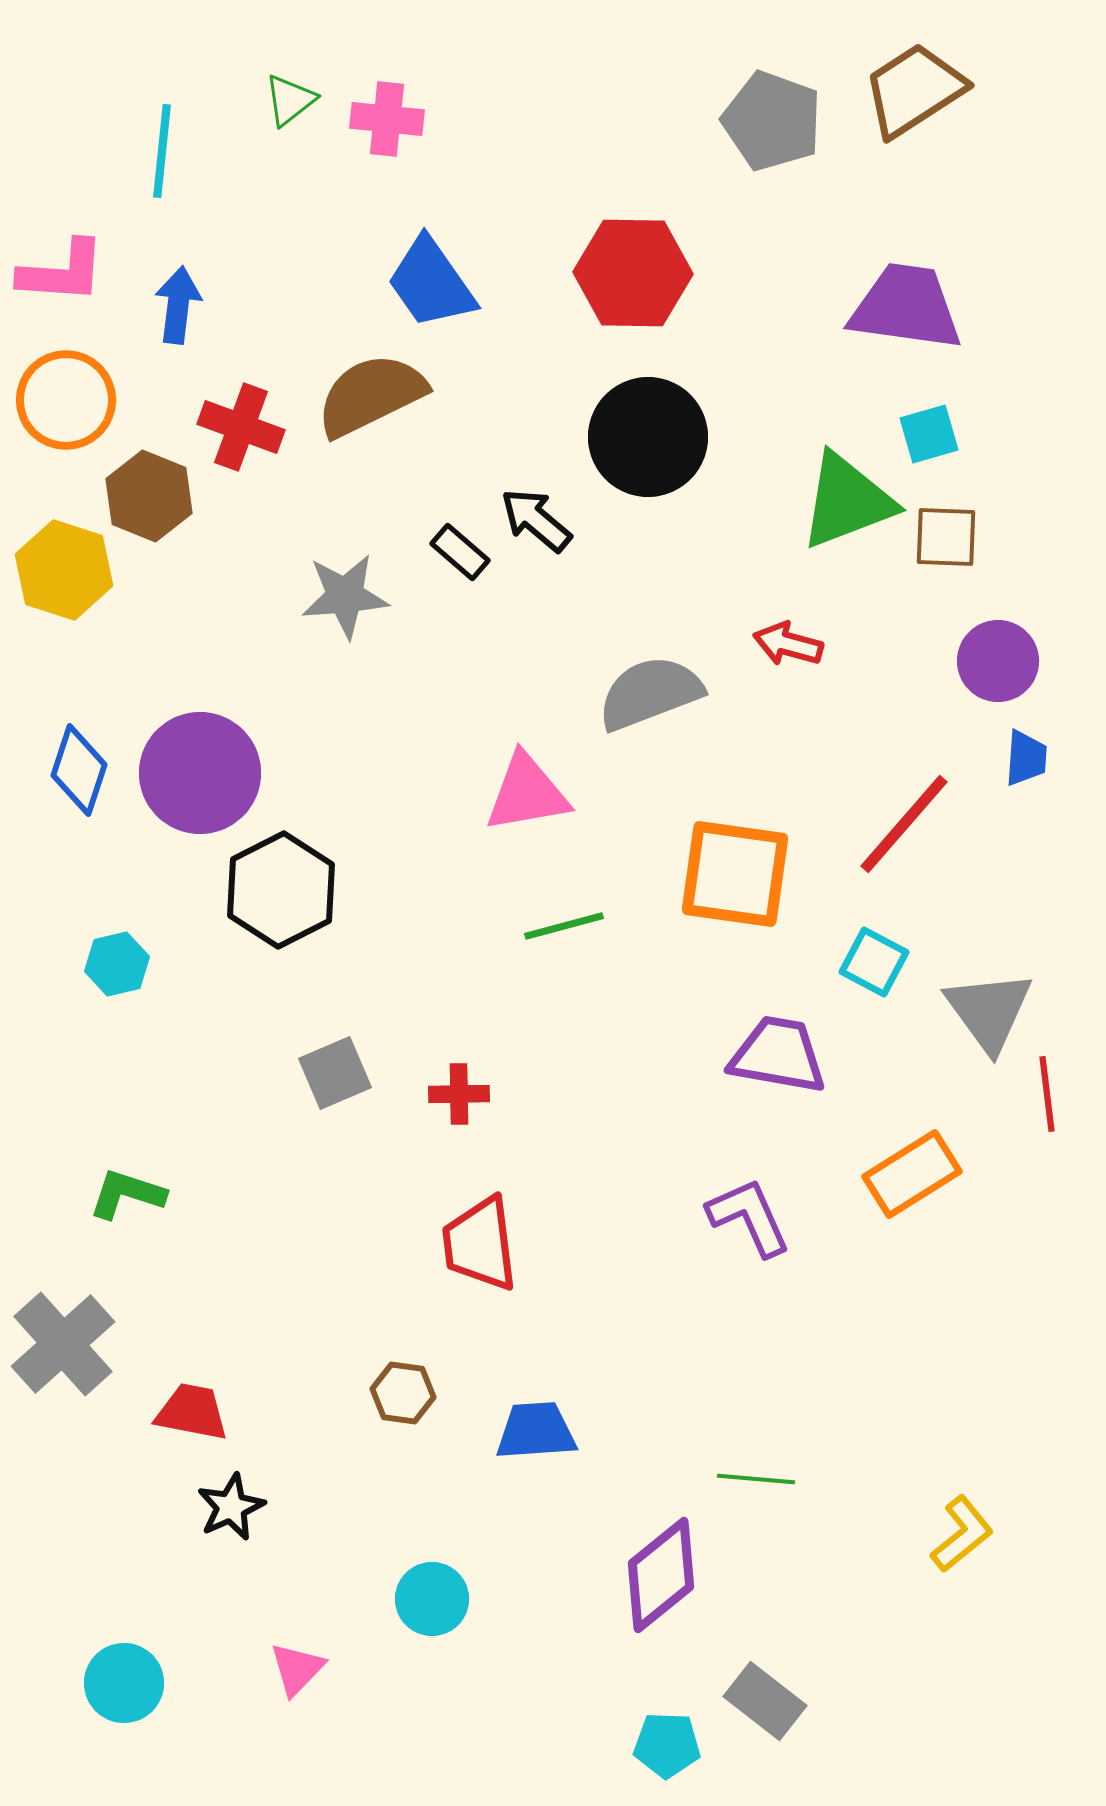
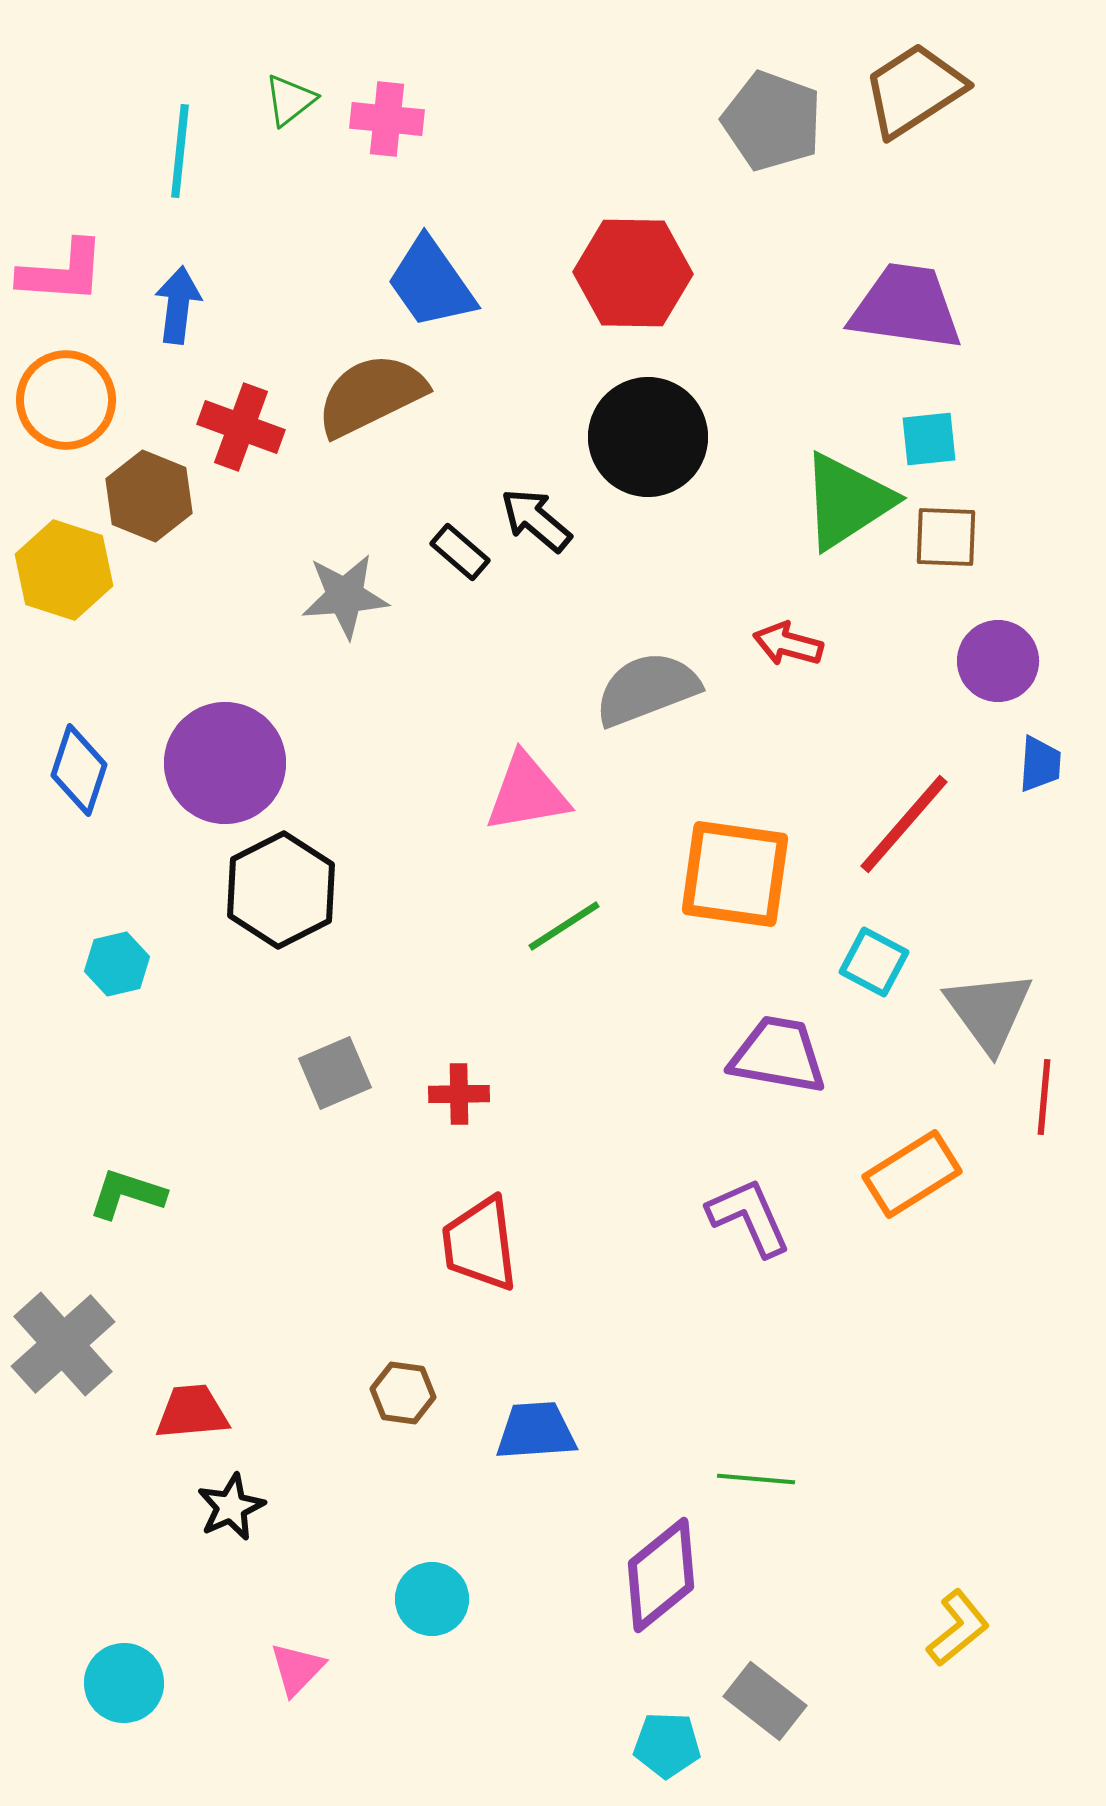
cyan line at (162, 151): moved 18 px right
cyan square at (929, 434): moved 5 px down; rotated 10 degrees clockwise
green triangle at (847, 501): rotated 12 degrees counterclockwise
gray semicircle at (650, 693): moved 3 px left, 4 px up
blue trapezoid at (1026, 758): moved 14 px right, 6 px down
purple circle at (200, 773): moved 25 px right, 10 px up
green line at (564, 926): rotated 18 degrees counterclockwise
red line at (1047, 1094): moved 3 px left, 3 px down; rotated 12 degrees clockwise
red trapezoid at (192, 1412): rotated 16 degrees counterclockwise
yellow L-shape at (962, 1534): moved 4 px left, 94 px down
